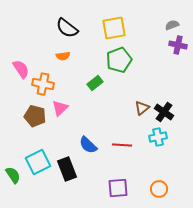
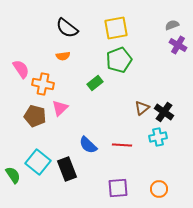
yellow square: moved 2 px right
purple cross: rotated 18 degrees clockwise
cyan square: rotated 25 degrees counterclockwise
